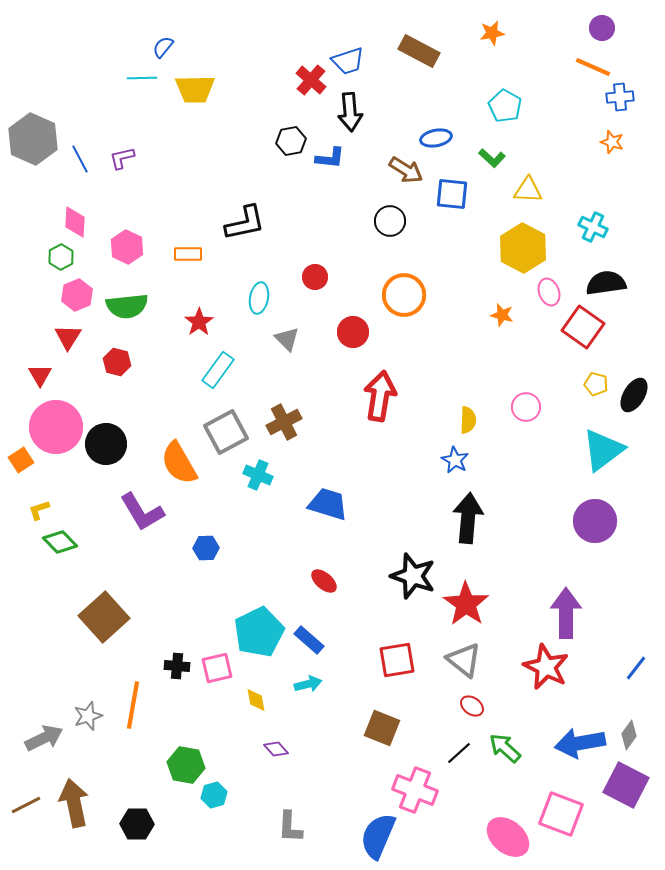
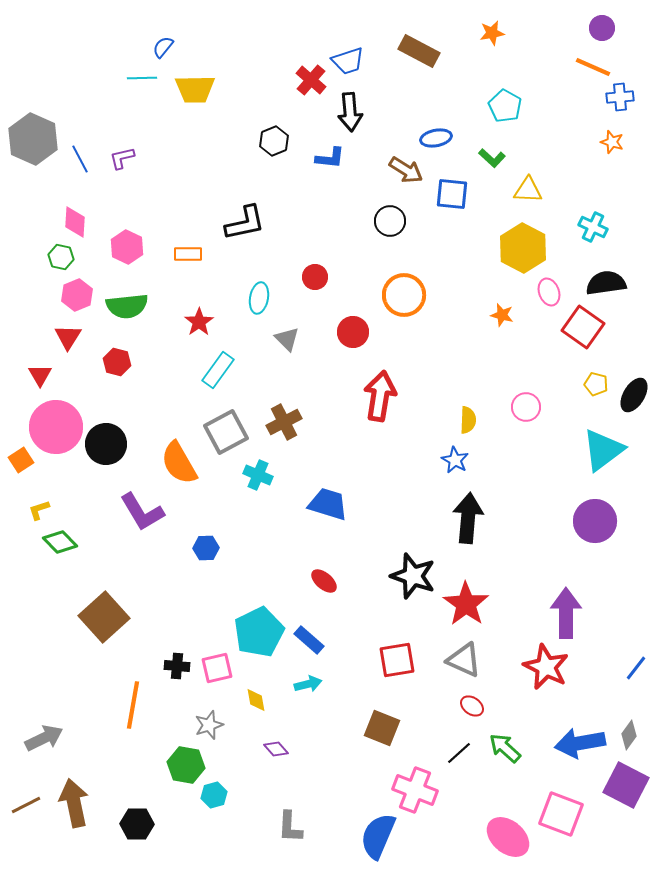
black hexagon at (291, 141): moved 17 px left; rotated 12 degrees counterclockwise
green hexagon at (61, 257): rotated 20 degrees counterclockwise
gray triangle at (464, 660): rotated 15 degrees counterclockwise
gray star at (88, 716): moved 121 px right, 9 px down
